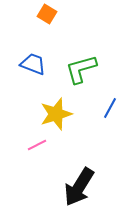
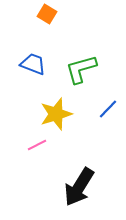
blue line: moved 2 px left, 1 px down; rotated 15 degrees clockwise
